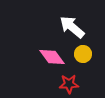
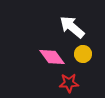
red star: moved 1 px up
